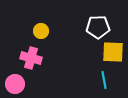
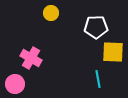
white pentagon: moved 2 px left
yellow circle: moved 10 px right, 18 px up
pink cross: rotated 15 degrees clockwise
cyan line: moved 6 px left, 1 px up
